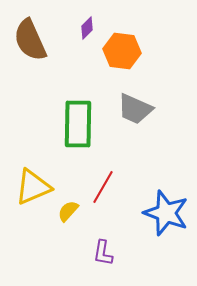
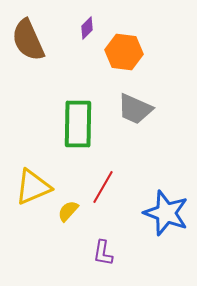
brown semicircle: moved 2 px left
orange hexagon: moved 2 px right, 1 px down
